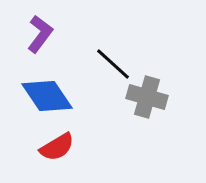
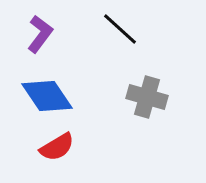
black line: moved 7 px right, 35 px up
